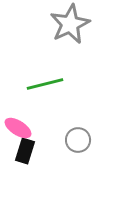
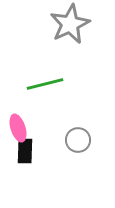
pink ellipse: rotated 40 degrees clockwise
black rectangle: rotated 15 degrees counterclockwise
